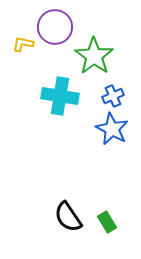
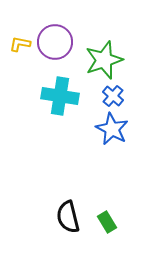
purple circle: moved 15 px down
yellow L-shape: moved 3 px left
green star: moved 10 px right, 4 px down; rotated 18 degrees clockwise
blue cross: rotated 25 degrees counterclockwise
black semicircle: rotated 20 degrees clockwise
